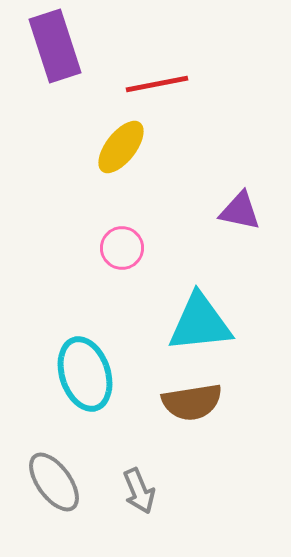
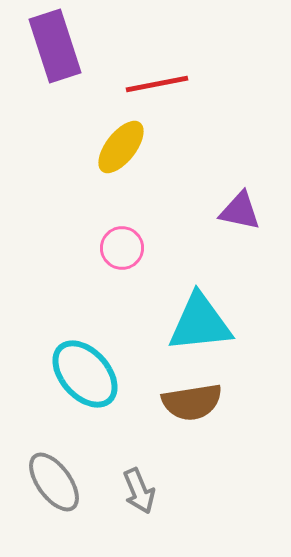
cyan ellipse: rotated 24 degrees counterclockwise
